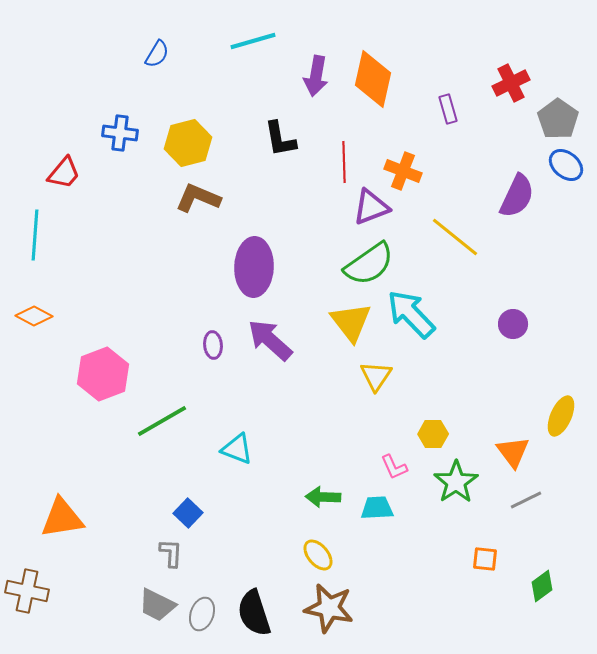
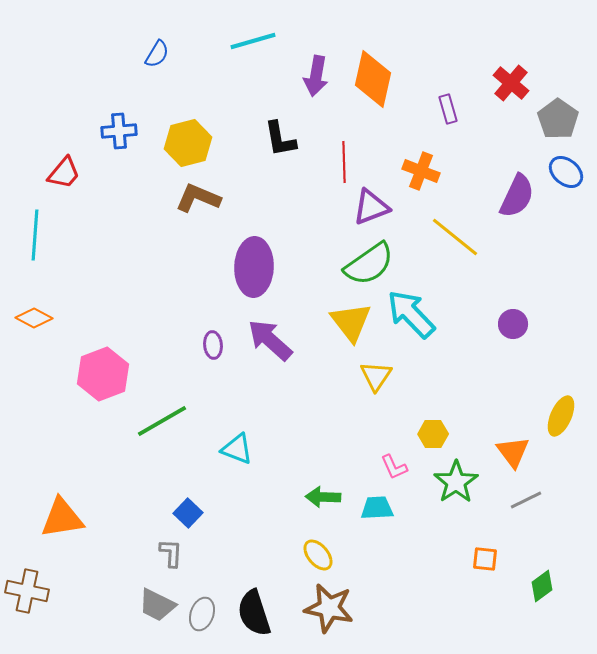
red cross at (511, 83): rotated 24 degrees counterclockwise
blue cross at (120, 133): moved 1 px left, 2 px up; rotated 12 degrees counterclockwise
blue ellipse at (566, 165): moved 7 px down
orange cross at (403, 171): moved 18 px right
orange diamond at (34, 316): moved 2 px down
